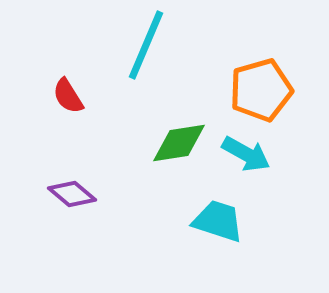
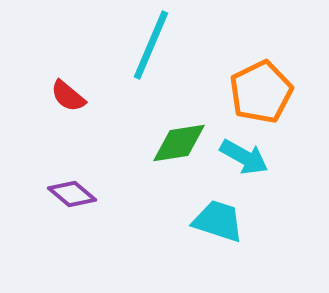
cyan line: moved 5 px right
orange pentagon: moved 2 px down; rotated 10 degrees counterclockwise
red semicircle: rotated 18 degrees counterclockwise
cyan arrow: moved 2 px left, 3 px down
